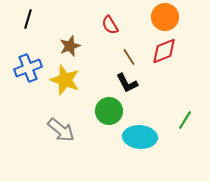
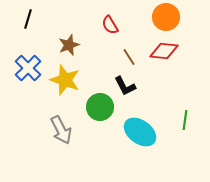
orange circle: moved 1 px right
brown star: moved 1 px left, 1 px up
red diamond: rotated 28 degrees clockwise
blue cross: rotated 24 degrees counterclockwise
black L-shape: moved 2 px left, 3 px down
green circle: moved 9 px left, 4 px up
green line: rotated 24 degrees counterclockwise
gray arrow: rotated 24 degrees clockwise
cyan ellipse: moved 5 px up; rotated 32 degrees clockwise
